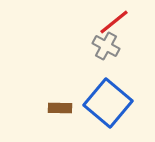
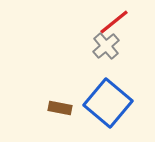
gray cross: rotated 20 degrees clockwise
brown rectangle: rotated 10 degrees clockwise
